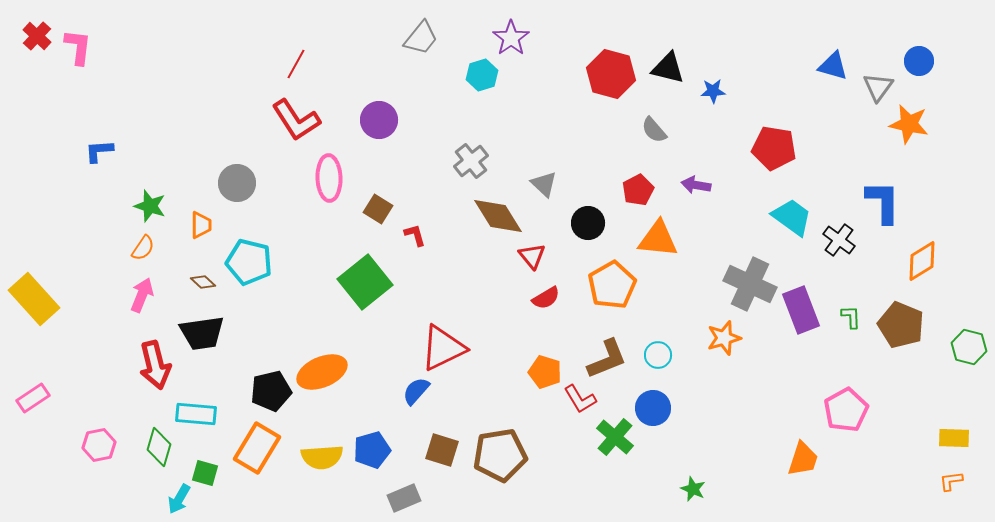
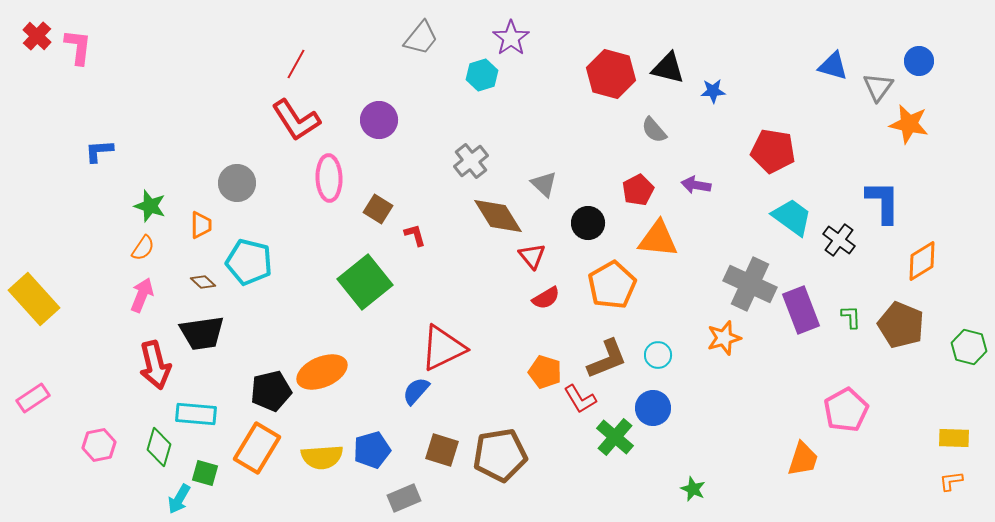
red pentagon at (774, 148): moved 1 px left, 3 px down
